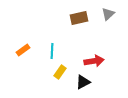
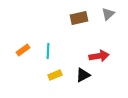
cyan line: moved 4 px left
red arrow: moved 5 px right, 5 px up
yellow rectangle: moved 5 px left, 3 px down; rotated 32 degrees clockwise
black triangle: moved 7 px up
